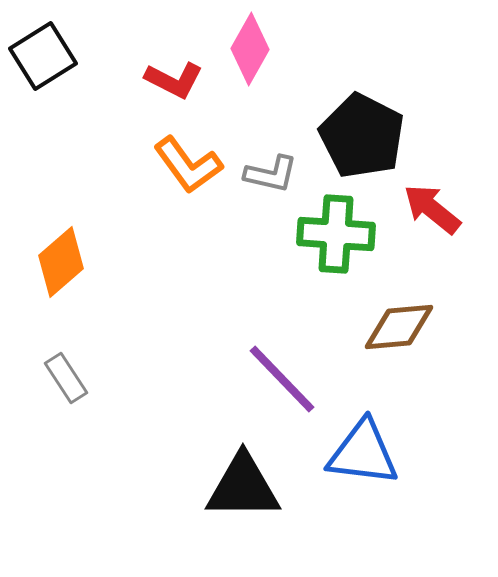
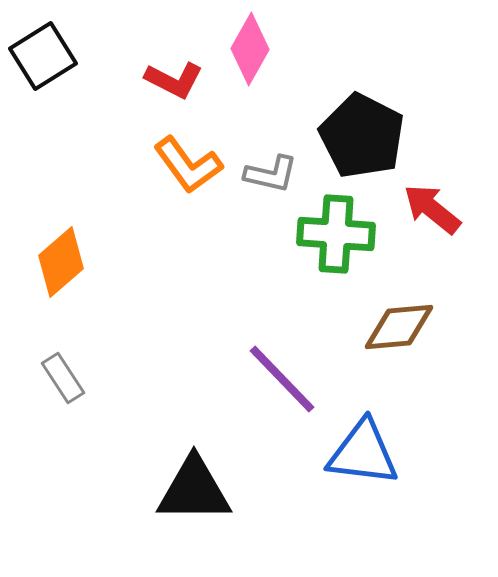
gray rectangle: moved 3 px left
black triangle: moved 49 px left, 3 px down
